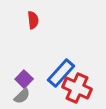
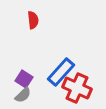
blue rectangle: moved 1 px up
purple square: rotated 12 degrees counterclockwise
gray semicircle: moved 1 px right, 1 px up
